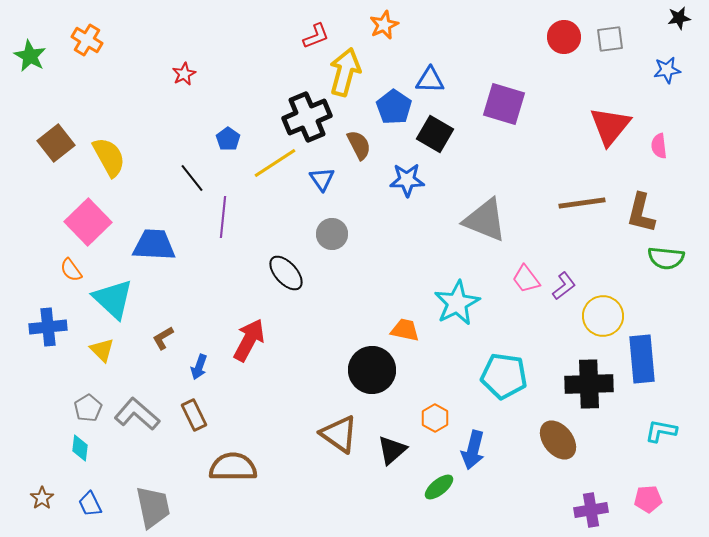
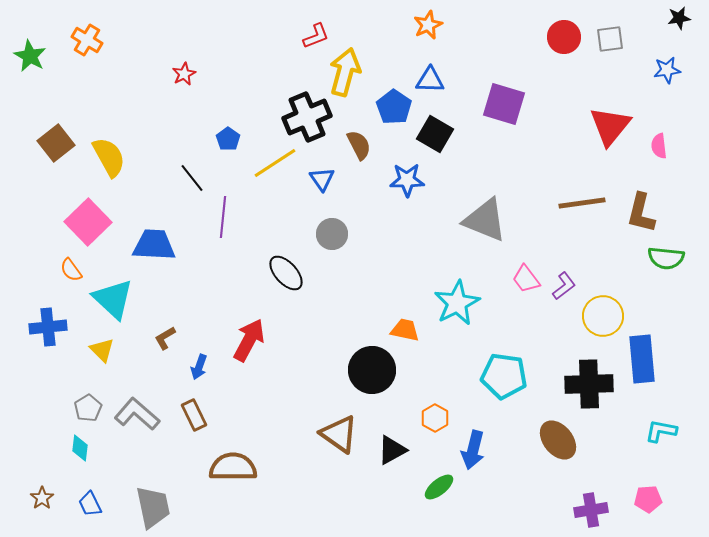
orange star at (384, 25): moved 44 px right
brown L-shape at (163, 338): moved 2 px right
black triangle at (392, 450): rotated 12 degrees clockwise
